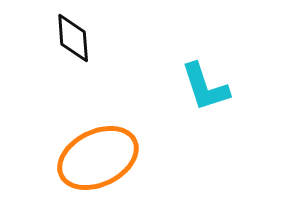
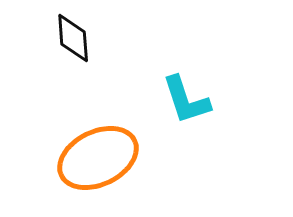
cyan L-shape: moved 19 px left, 13 px down
